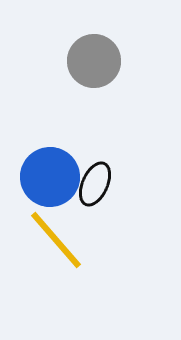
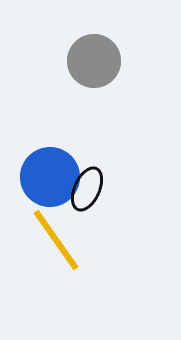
black ellipse: moved 8 px left, 5 px down
yellow line: rotated 6 degrees clockwise
